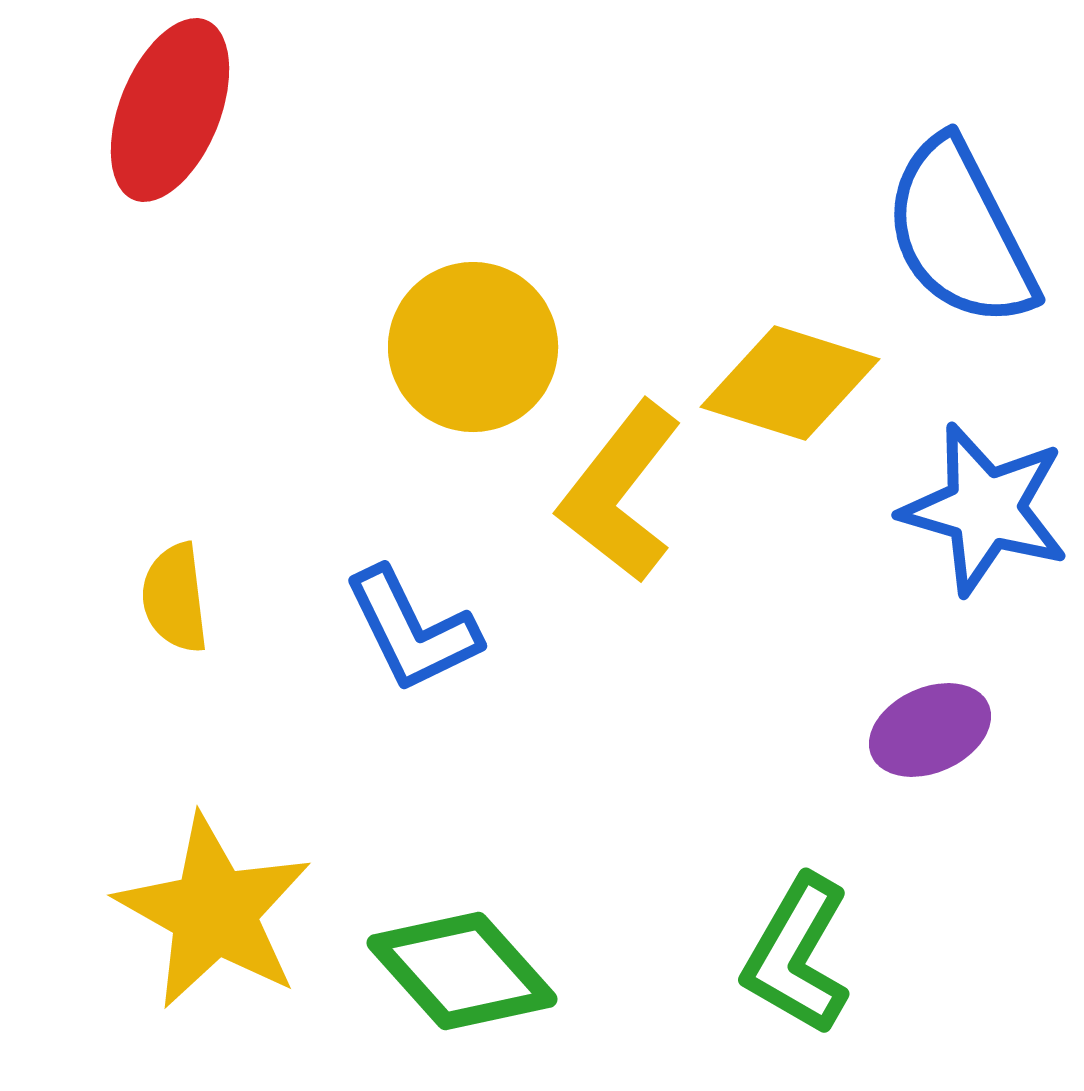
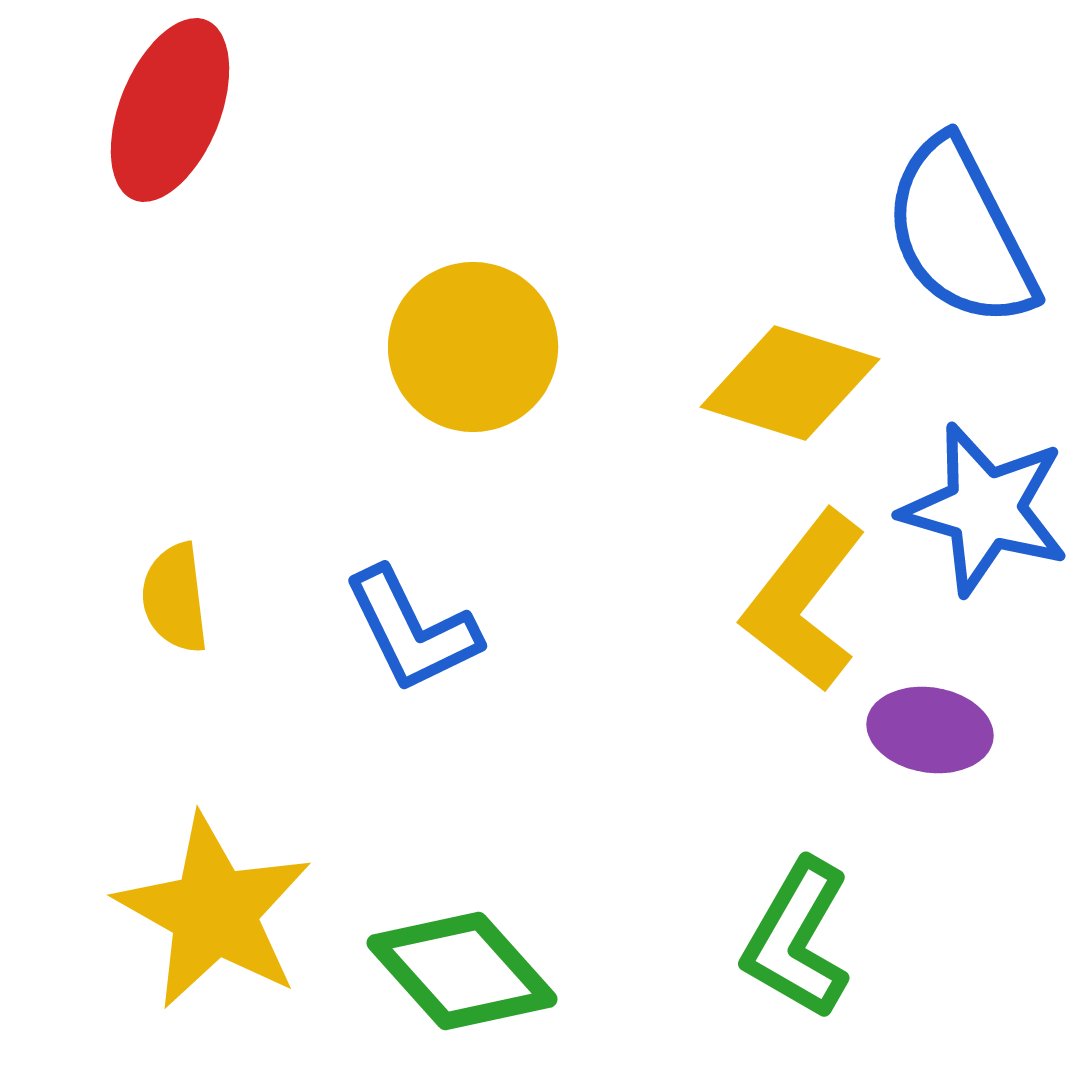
yellow L-shape: moved 184 px right, 109 px down
purple ellipse: rotated 33 degrees clockwise
green L-shape: moved 16 px up
